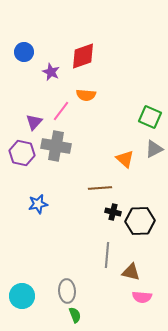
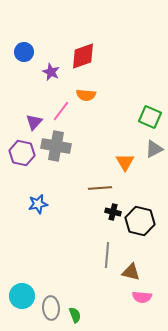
orange triangle: moved 3 px down; rotated 18 degrees clockwise
black hexagon: rotated 16 degrees clockwise
gray ellipse: moved 16 px left, 17 px down
